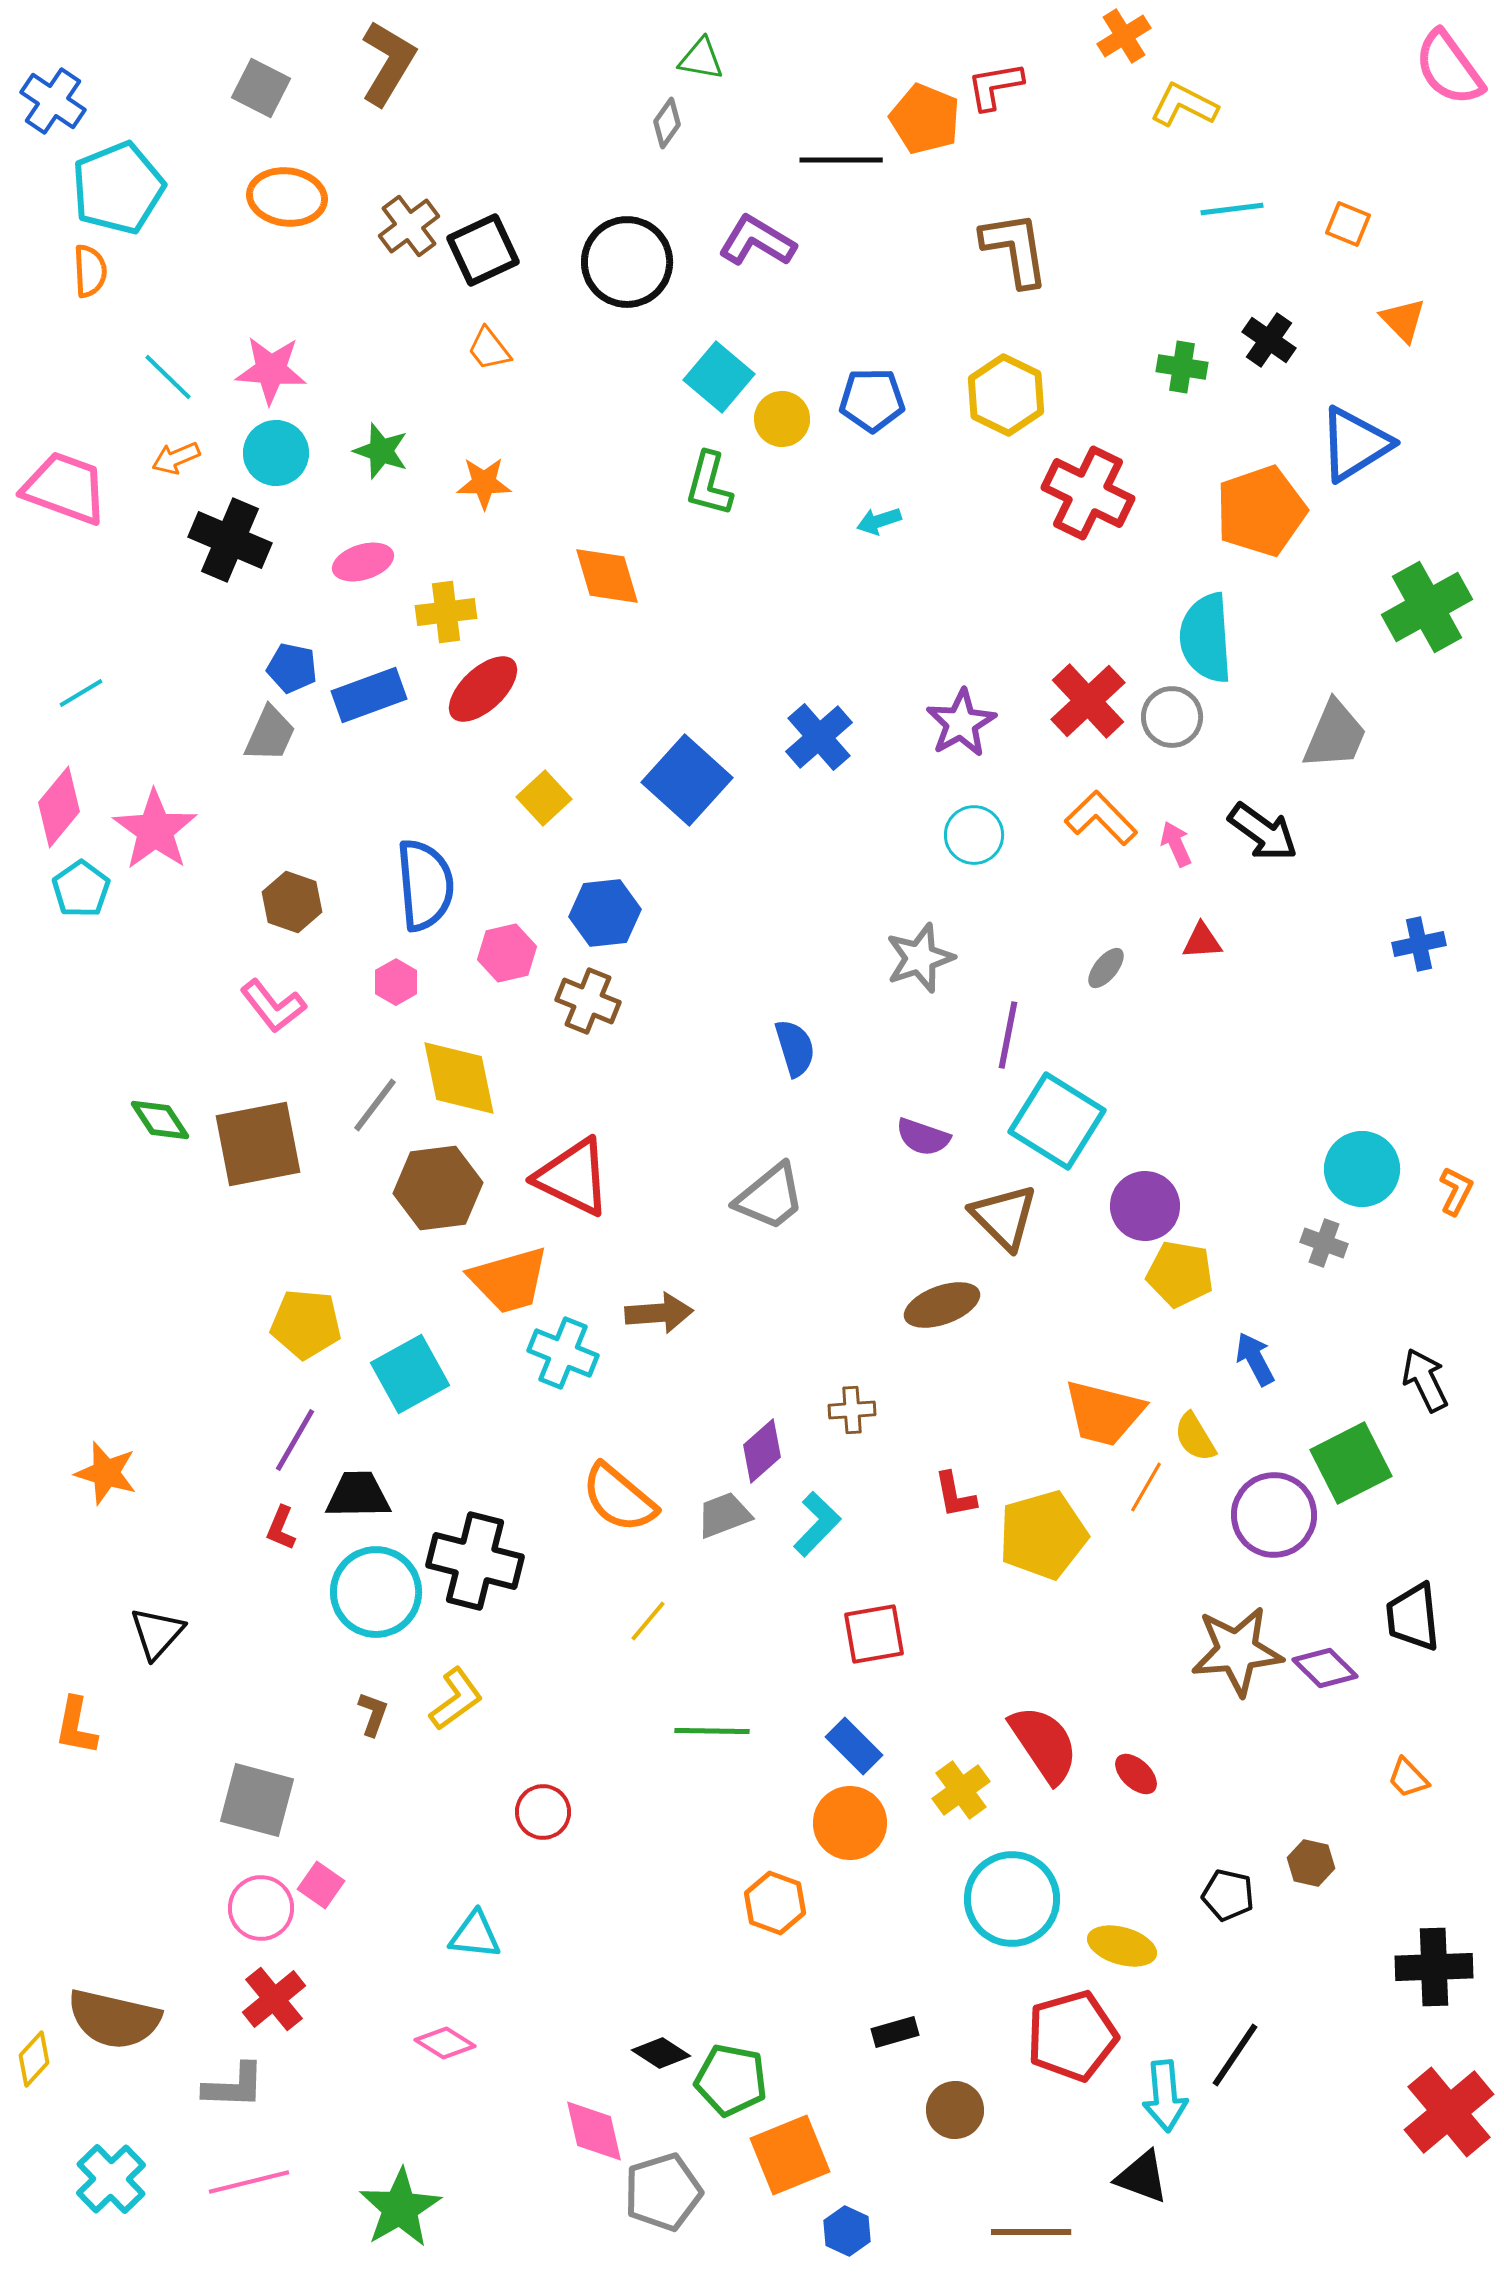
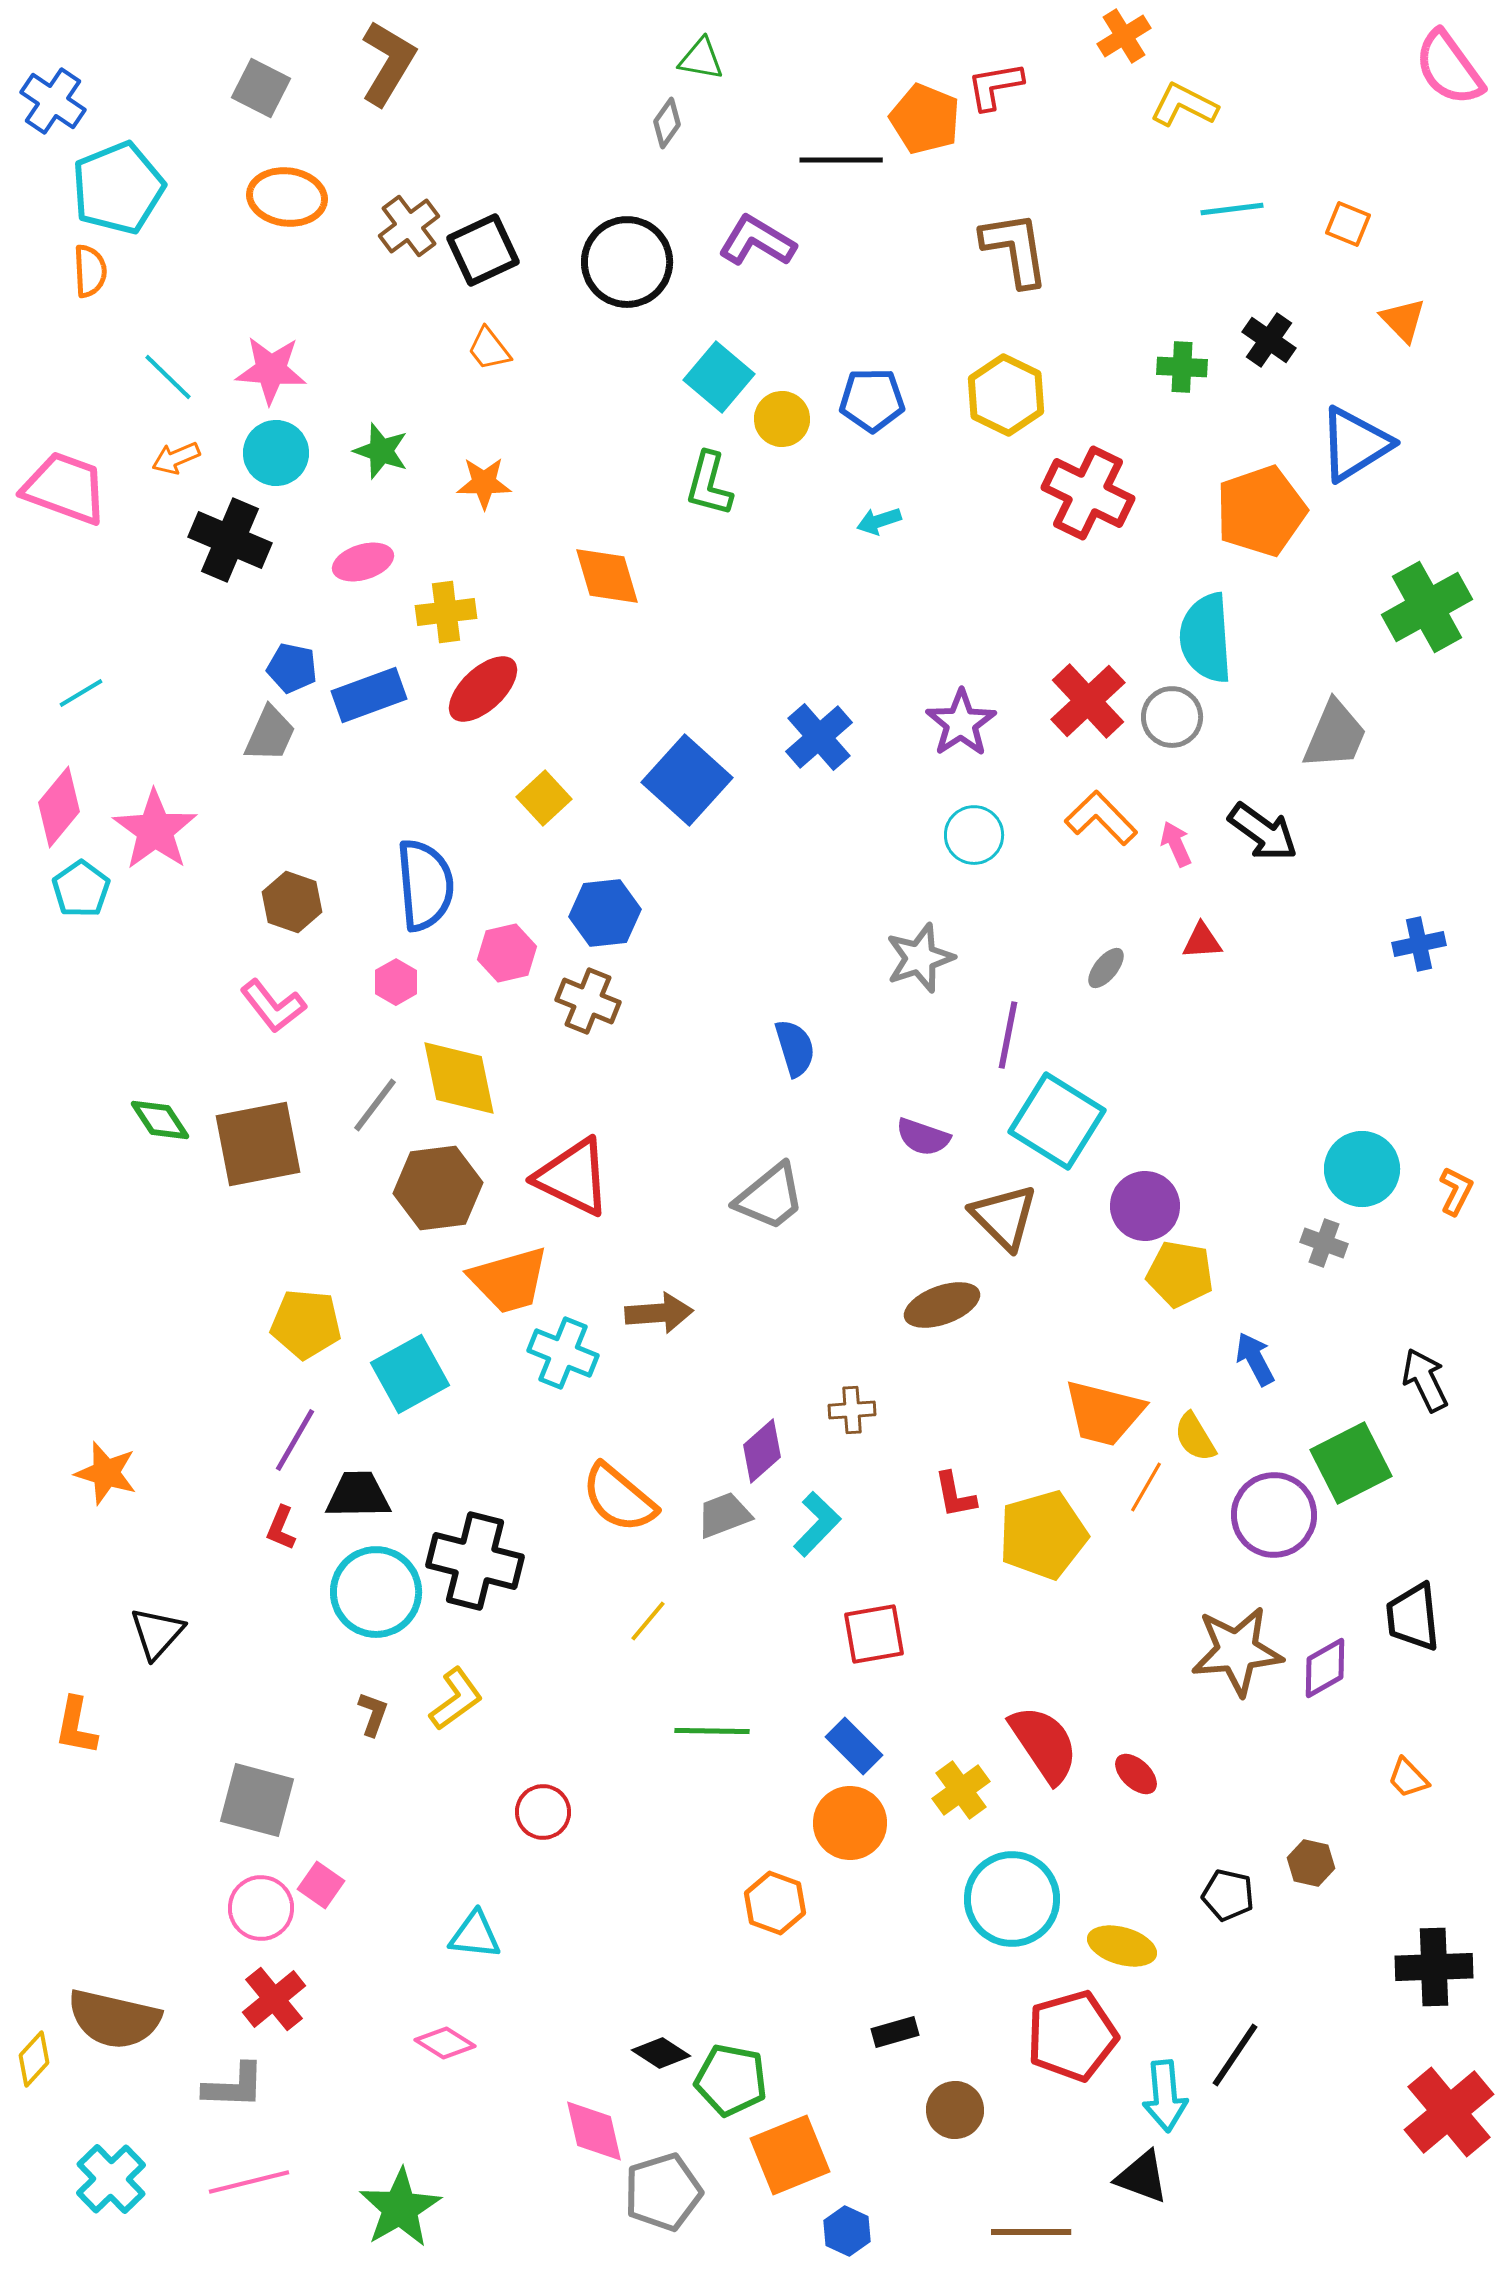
green cross at (1182, 367): rotated 6 degrees counterclockwise
purple star at (961, 723): rotated 4 degrees counterclockwise
purple diamond at (1325, 1668): rotated 74 degrees counterclockwise
